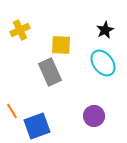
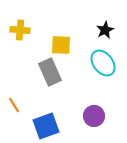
yellow cross: rotated 30 degrees clockwise
orange line: moved 2 px right, 6 px up
blue square: moved 9 px right
